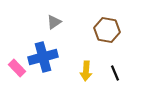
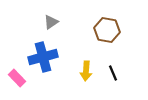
gray triangle: moved 3 px left
pink rectangle: moved 10 px down
black line: moved 2 px left
